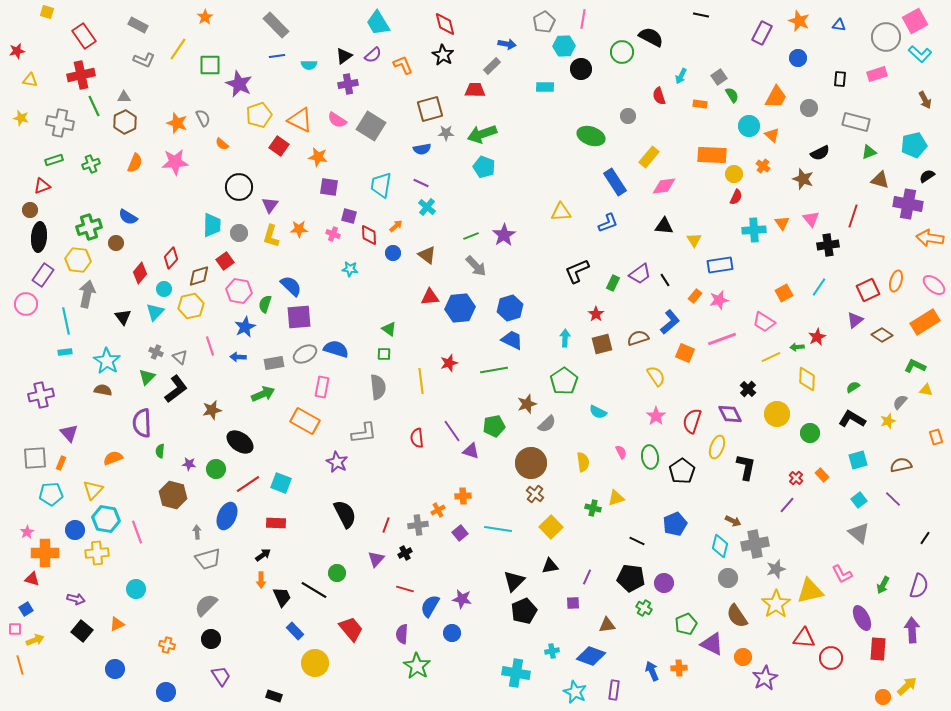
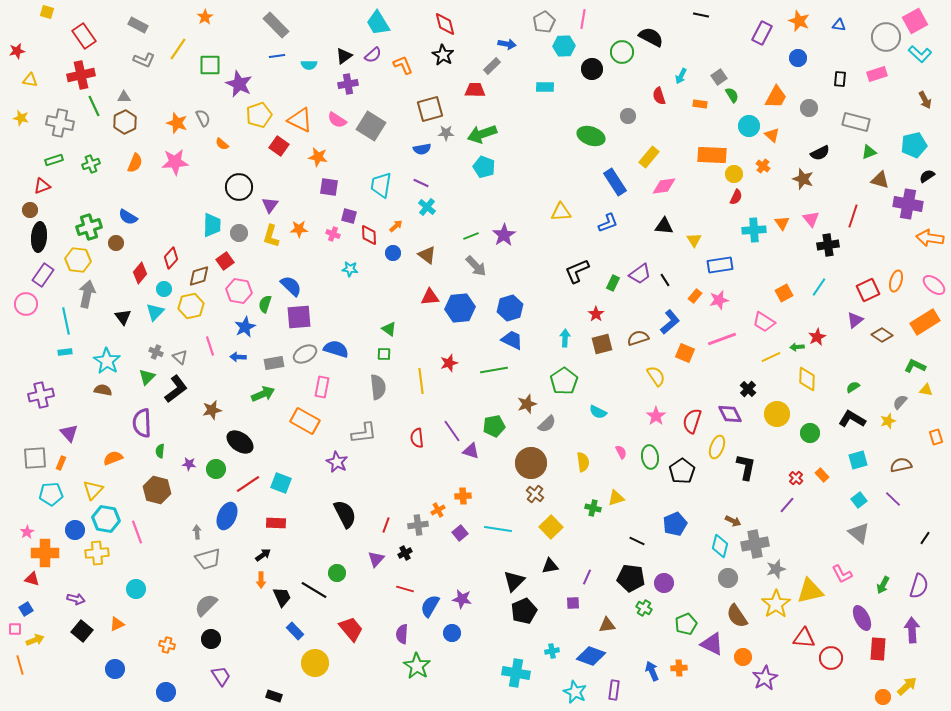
black circle at (581, 69): moved 11 px right
brown hexagon at (173, 495): moved 16 px left, 5 px up
